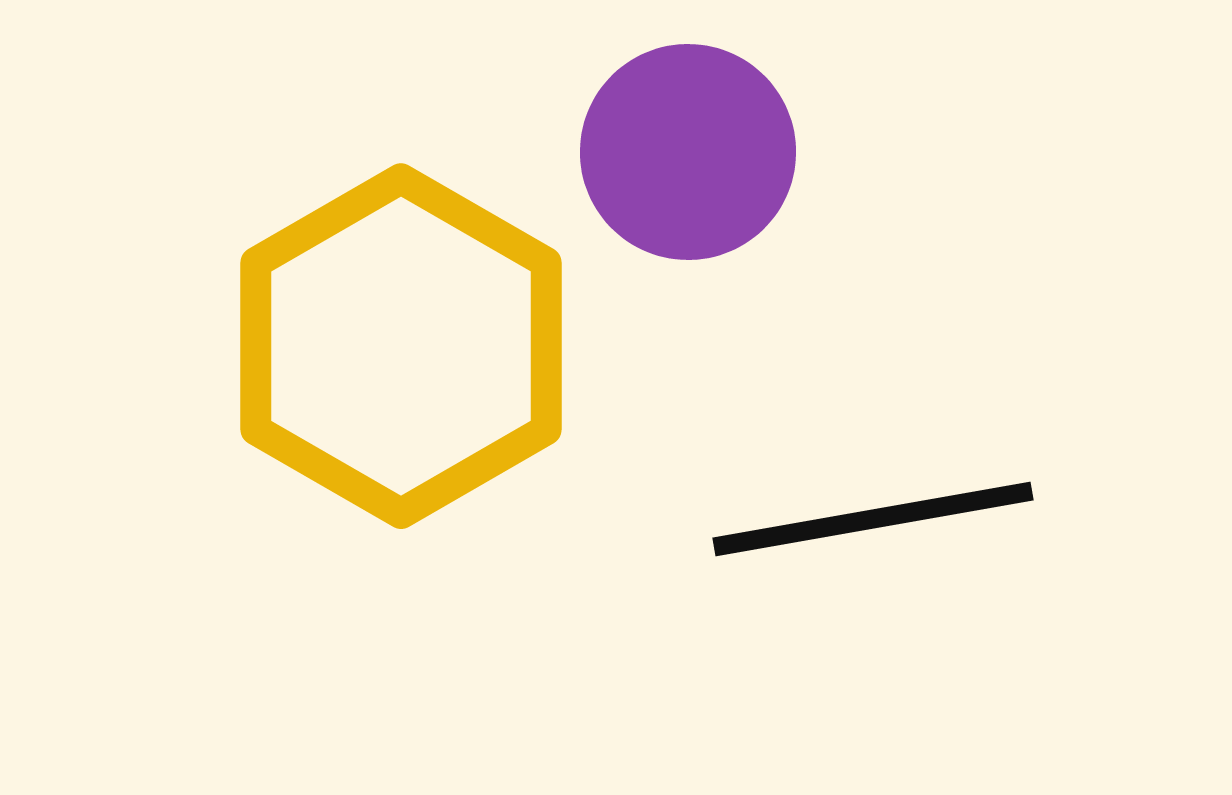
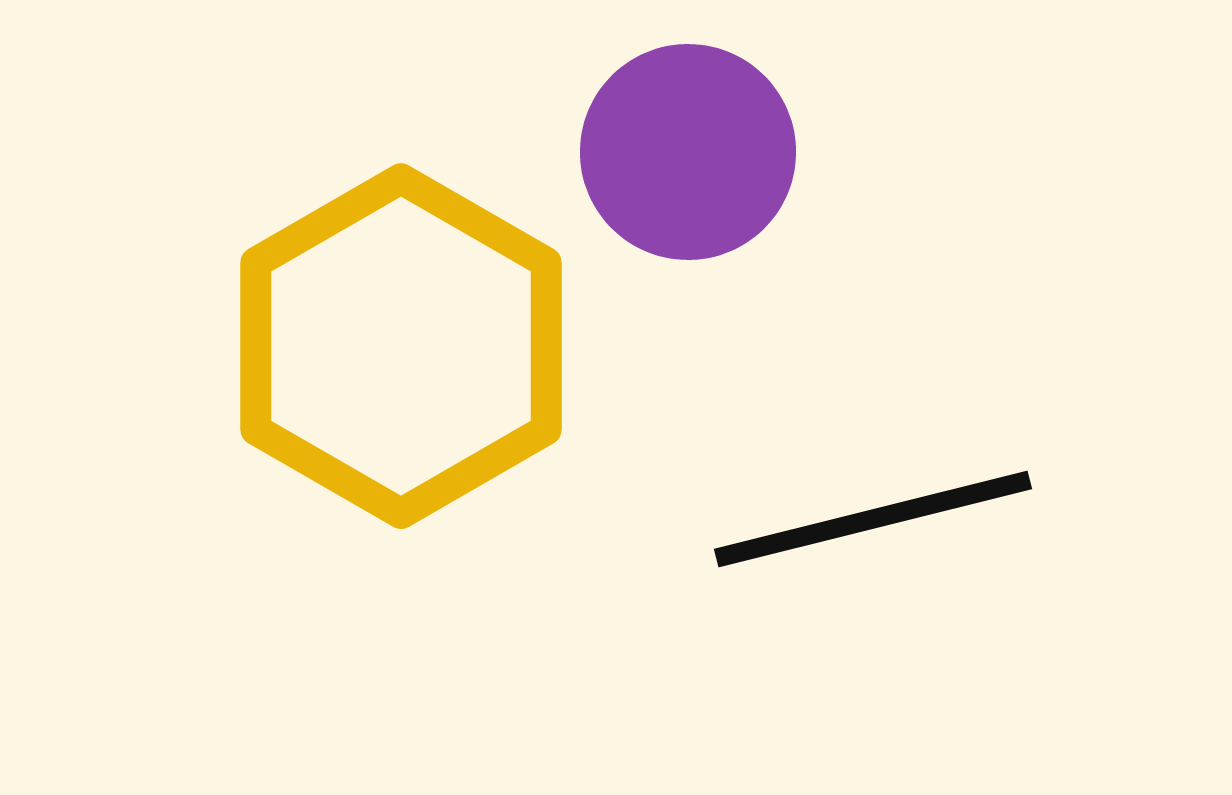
black line: rotated 4 degrees counterclockwise
